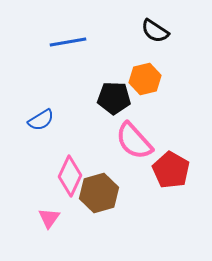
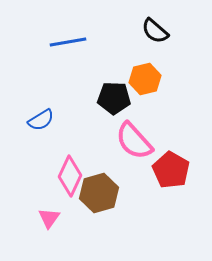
black semicircle: rotated 8 degrees clockwise
